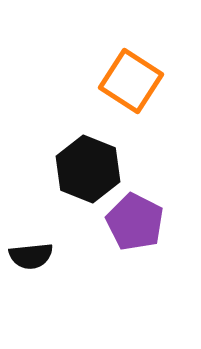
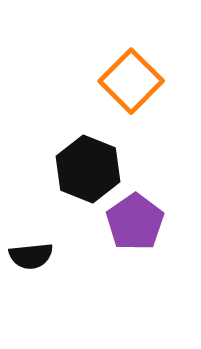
orange square: rotated 12 degrees clockwise
purple pentagon: rotated 10 degrees clockwise
